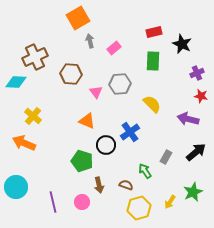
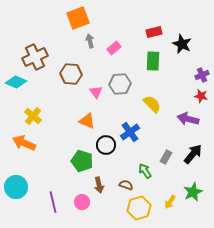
orange square: rotated 10 degrees clockwise
purple cross: moved 5 px right, 2 px down
cyan diamond: rotated 20 degrees clockwise
black arrow: moved 3 px left, 2 px down; rotated 10 degrees counterclockwise
